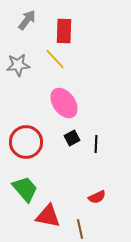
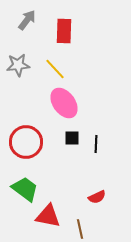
yellow line: moved 10 px down
black square: rotated 28 degrees clockwise
green trapezoid: rotated 12 degrees counterclockwise
